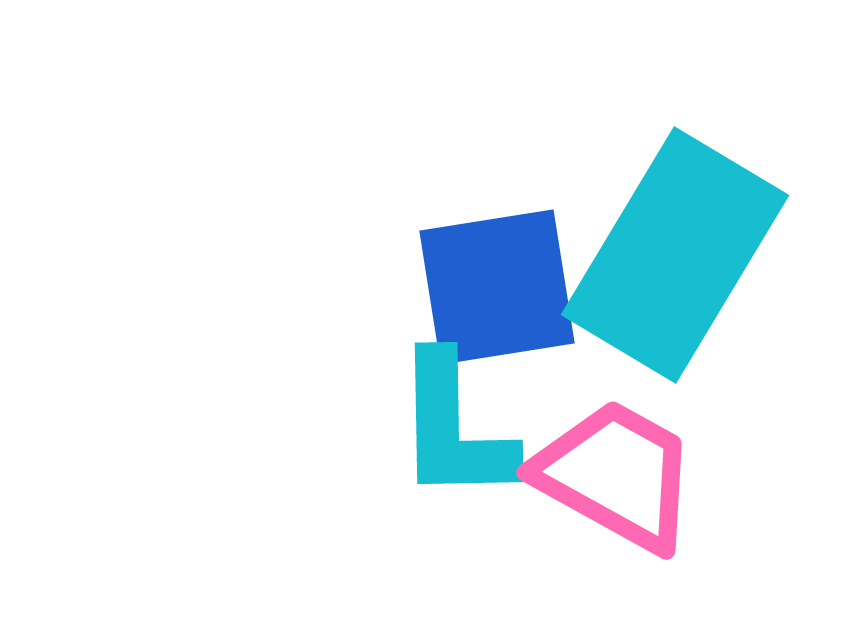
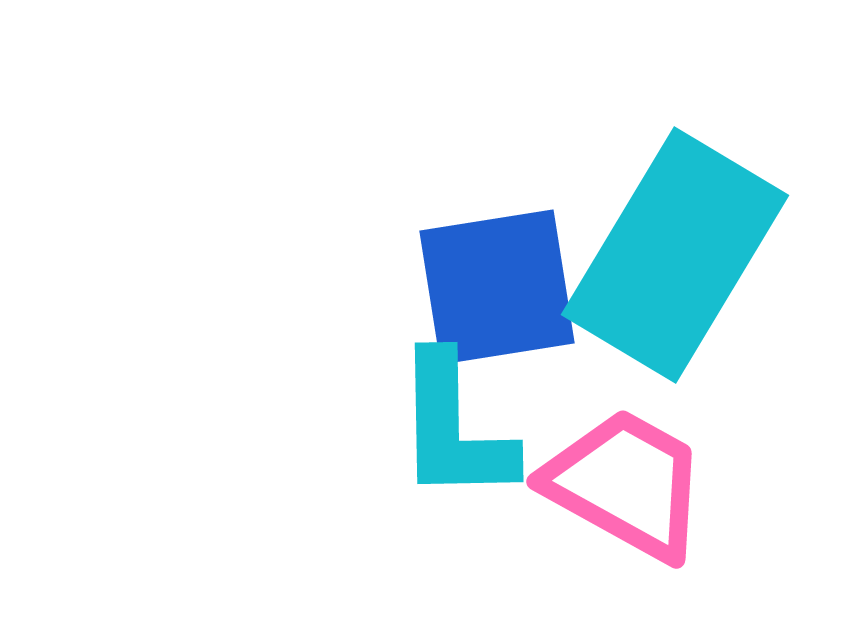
pink trapezoid: moved 10 px right, 9 px down
